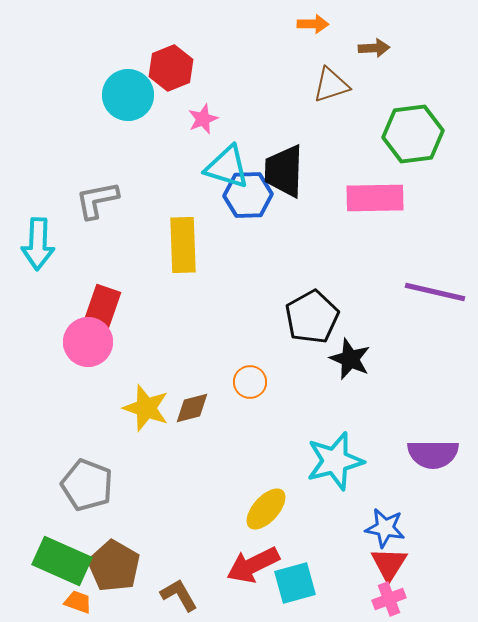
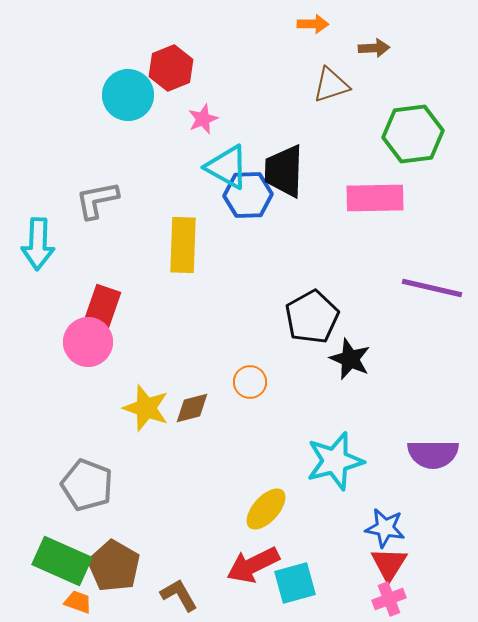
cyan triangle: rotated 12 degrees clockwise
yellow rectangle: rotated 4 degrees clockwise
purple line: moved 3 px left, 4 px up
